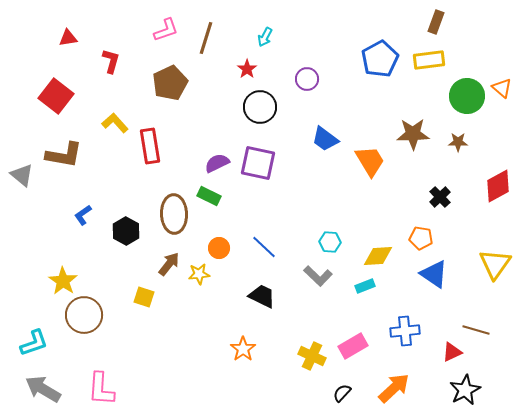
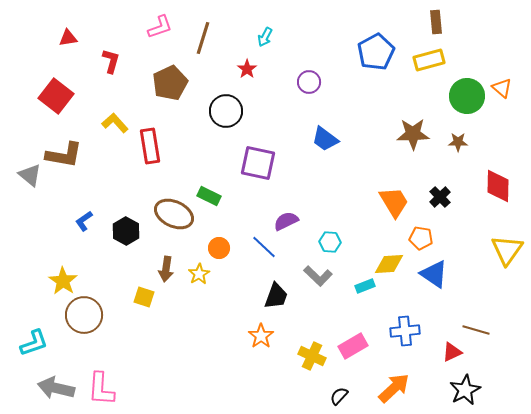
brown rectangle at (436, 22): rotated 25 degrees counterclockwise
pink L-shape at (166, 30): moved 6 px left, 3 px up
brown line at (206, 38): moved 3 px left
blue pentagon at (380, 59): moved 4 px left, 7 px up
yellow rectangle at (429, 60): rotated 8 degrees counterclockwise
purple circle at (307, 79): moved 2 px right, 3 px down
black circle at (260, 107): moved 34 px left, 4 px down
orange trapezoid at (370, 161): moved 24 px right, 41 px down
purple semicircle at (217, 163): moved 69 px right, 58 px down
gray triangle at (22, 175): moved 8 px right
red diamond at (498, 186): rotated 60 degrees counterclockwise
brown ellipse at (174, 214): rotated 63 degrees counterclockwise
blue L-shape at (83, 215): moved 1 px right, 6 px down
yellow diamond at (378, 256): moved 11 px right, 8 px down
brown arrow at (169, 264): moved 3 px left, 5 px down; rotated 150 degrees clockwise
yellow triangle at (495, 264): moved 12 px right, 14 px up
yellow star at (199, 274): rotated 25 degrees counterclockwise
black trapezoid at (262, 296): moved 14 px right; rotated 84 degrees clockwise
orange star at (243, 349): moved 18 px right, 13 px up
gray arrow at (43, 389): moved 13 px right, 1 px up; rotated 18 degrees counterclockwise
black semicircle at (342, 393): moved 3 px left, 3 px down
